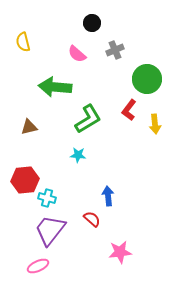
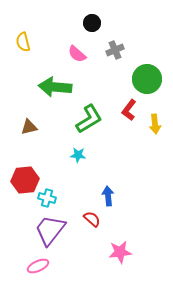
green L-shape: moved 1 px right
